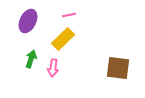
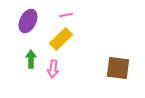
pink line: moved 3 px left
yellow rectangle: moved 2 px left
green arrow: rotated 18 degrees counterclockwise
pink arrow: moved 1 px down
